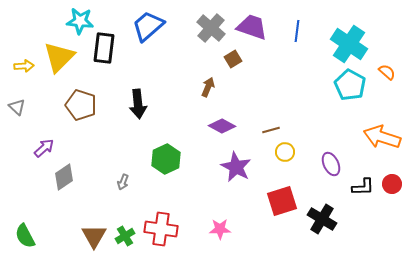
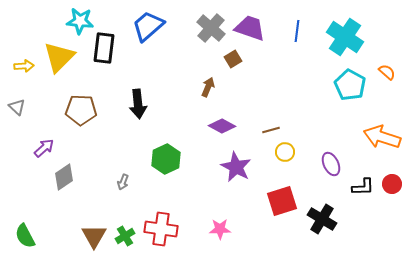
purple trapezoid: moved 2 px left, 1 px down
cyan cross: moved 4 px left, 7 px up
brown pentagon: moved 5 px down; rotated 16 degrees counterclockwise
